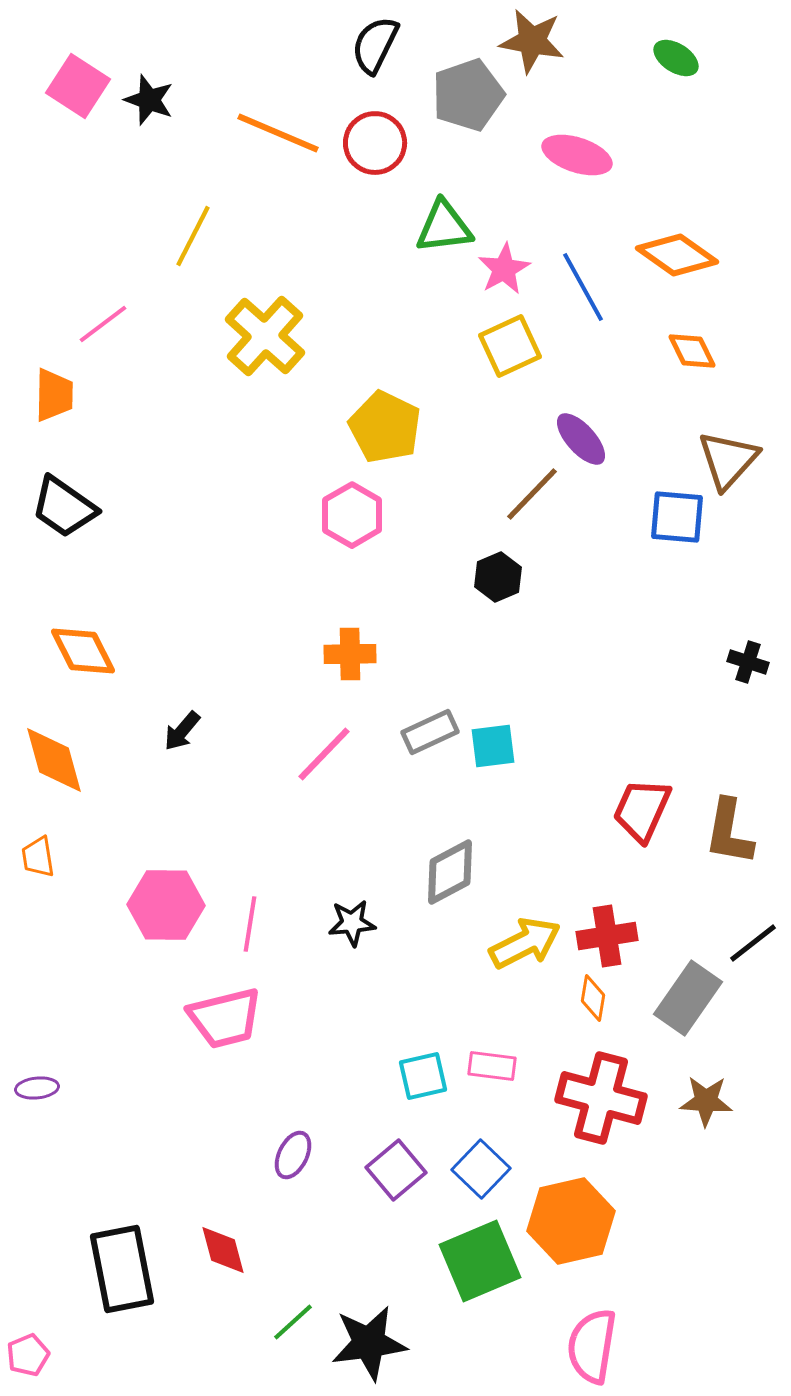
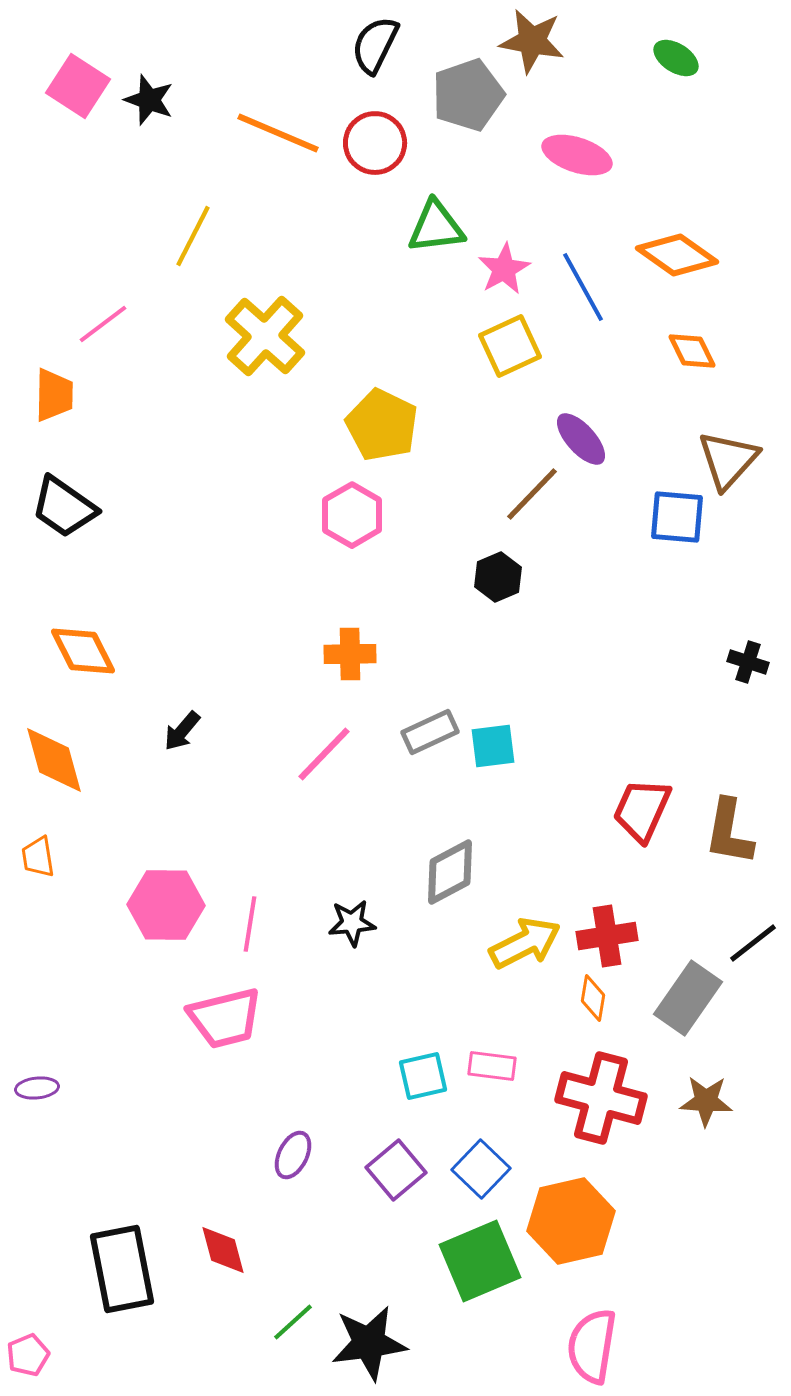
green triangle at (444, 227): moved 8 px left
yellow pentagon at (385, 427): moved 3 px left, 2 px up
